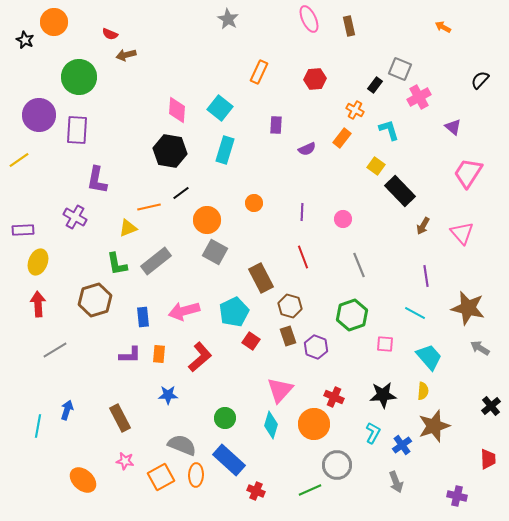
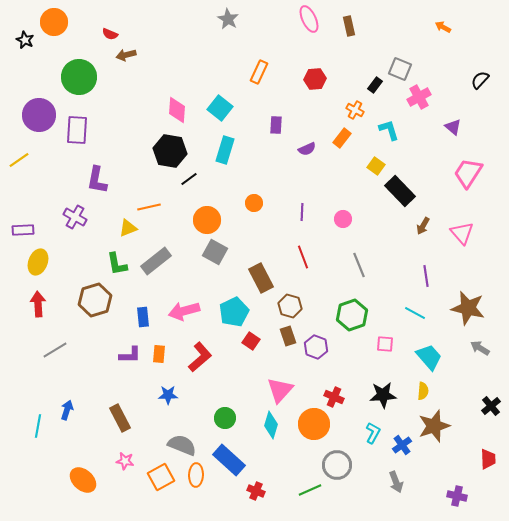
black line at (181, 193): moved 8 px right, 14 px up
